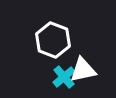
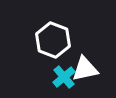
white triangle: moved 2 px right, 1 px up
